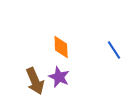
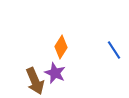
orange diamond: rotated 35 degrees clockwise
purple star: moved 4 px left, 4 px up
